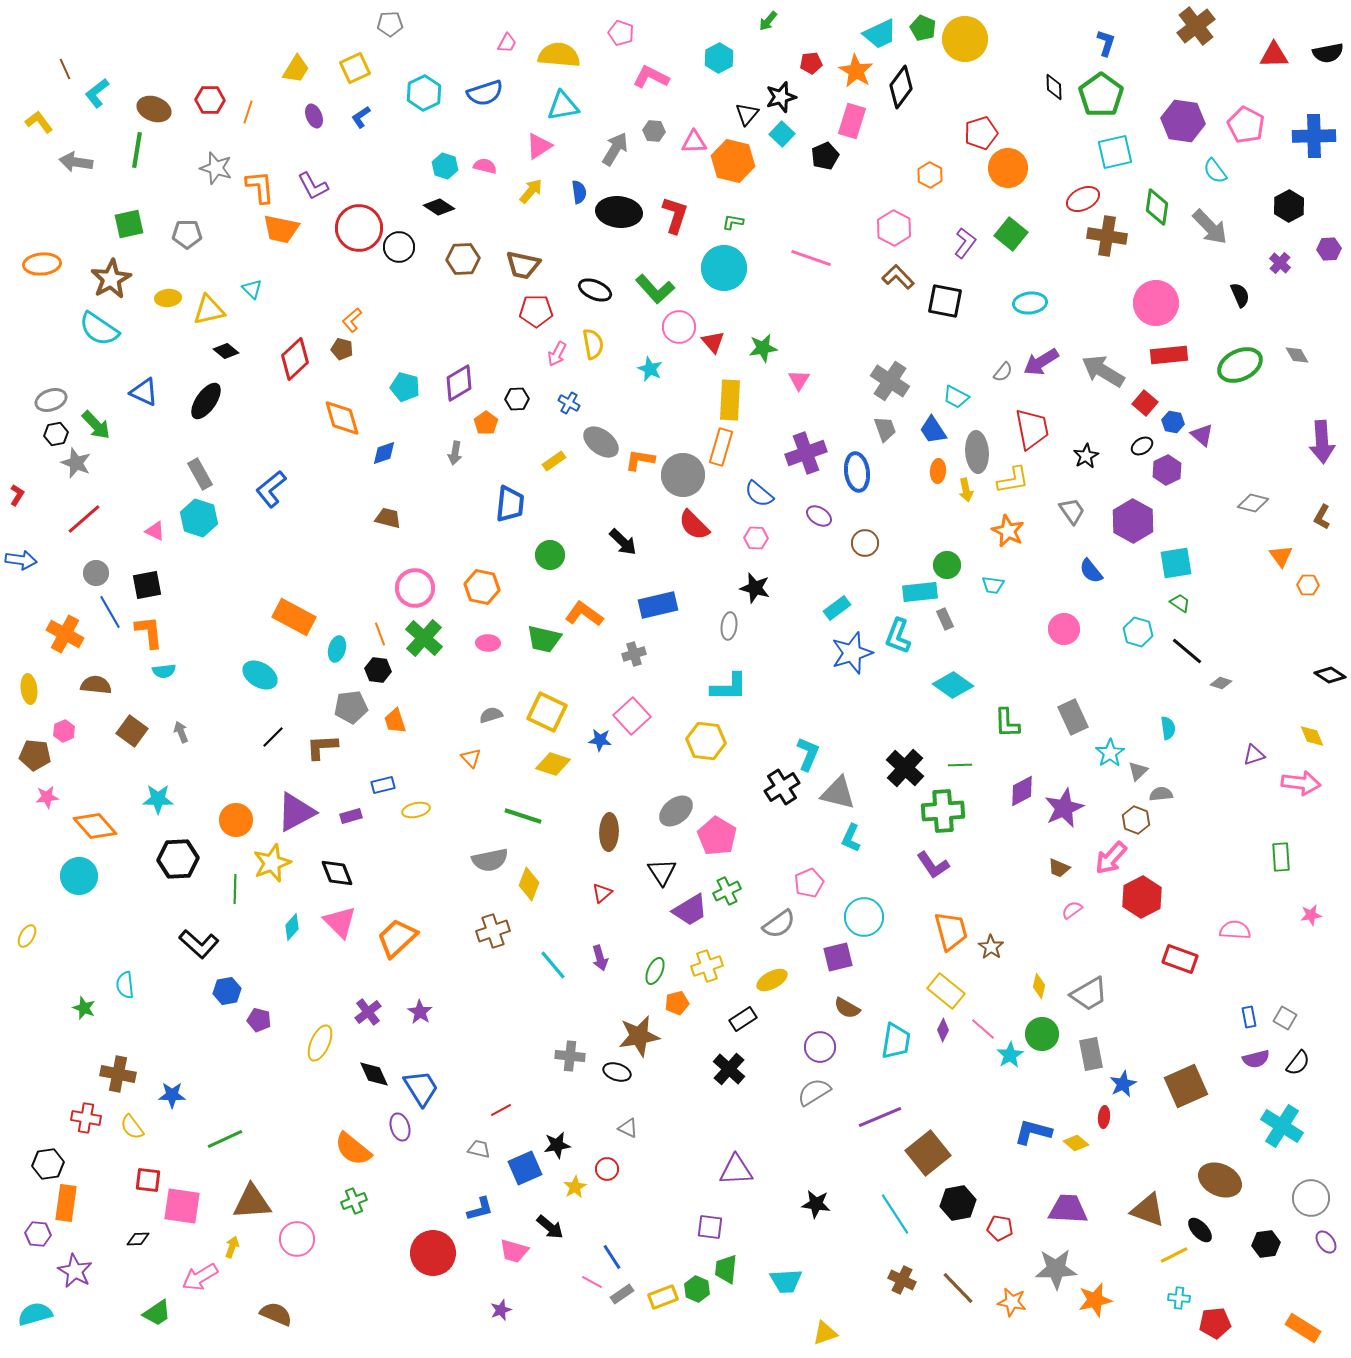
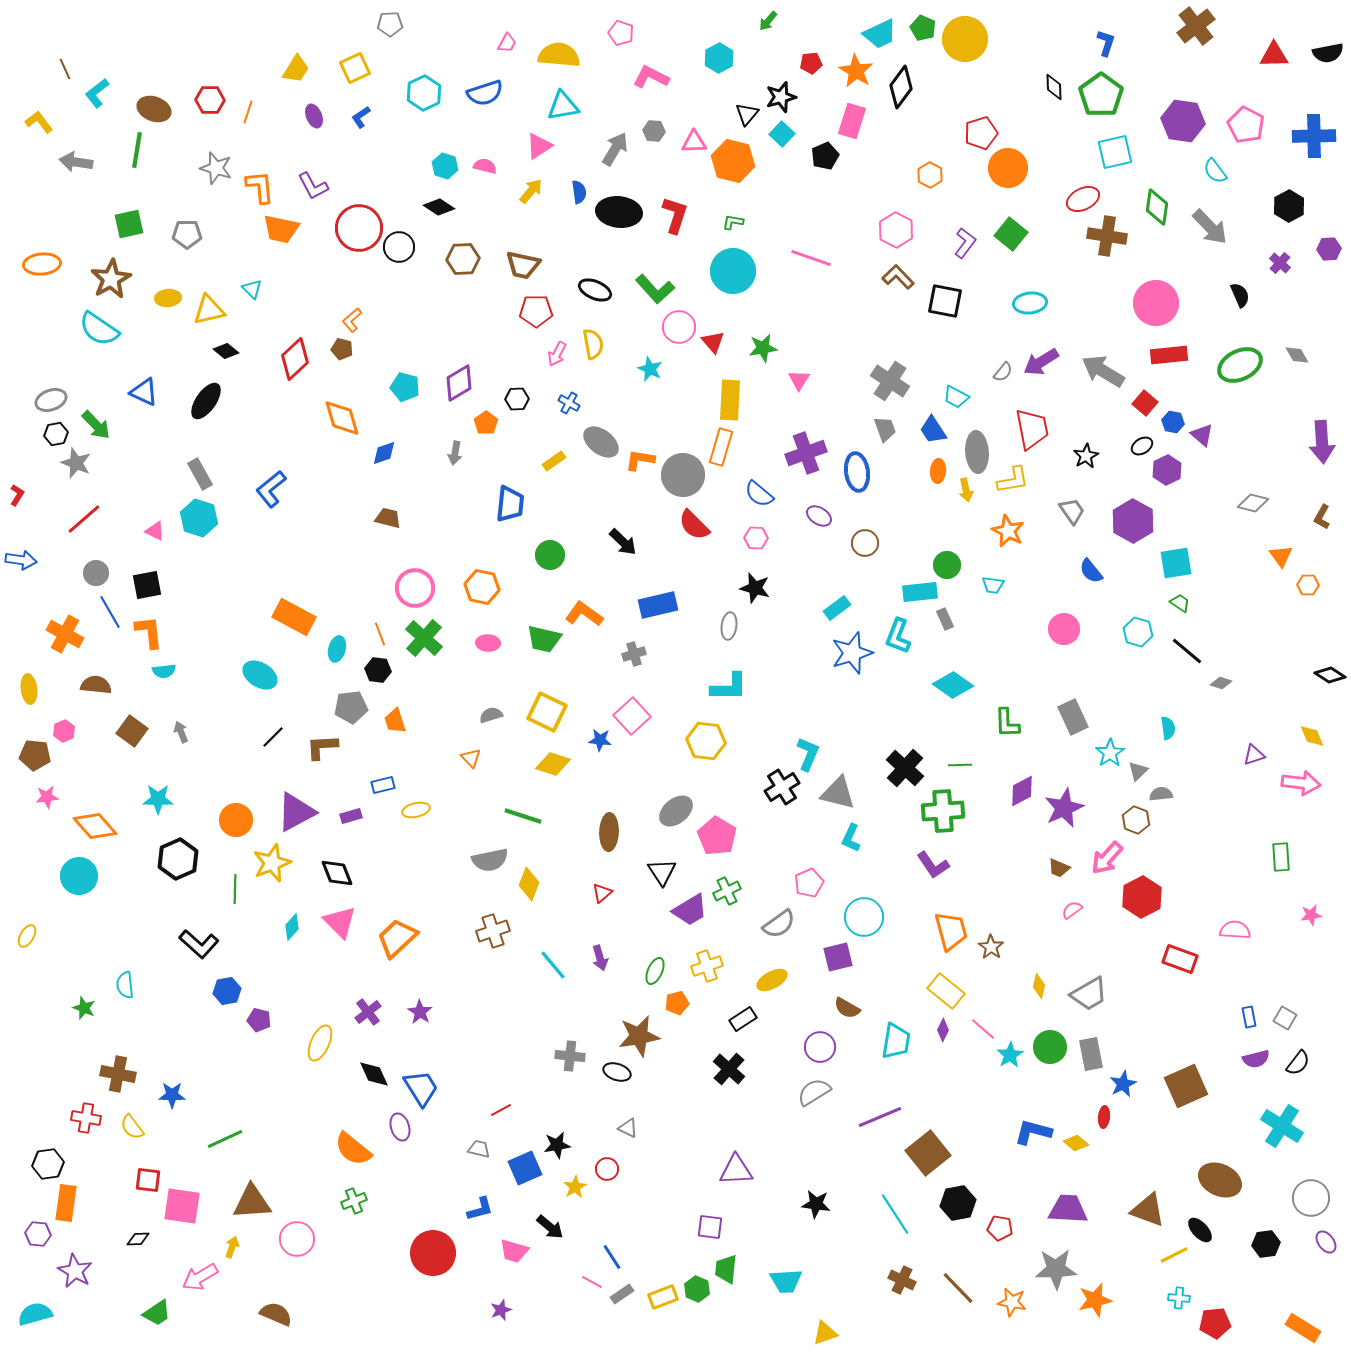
pink hexagon at (894, 228): moved 2 px right, 2 px down
cyan circle at (724, 268): moved 9 px right, 3 px down
pink arrow at (1111, 858): moved 4 px left
black hexagon at (178, 859): rotated 21 degrees counterclockwise
green circle at (1042, 1034): moved 8 px right, 13 px down
